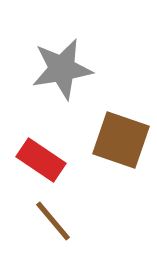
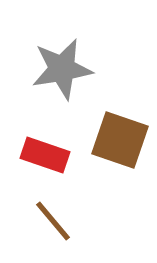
brown square: moved 1 px left
red rectangle: moved 4 px right, 5 px up; rotated 15 degrees counterclockwise
